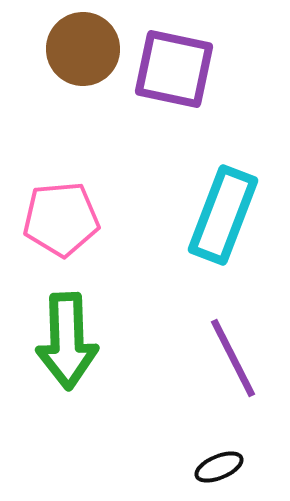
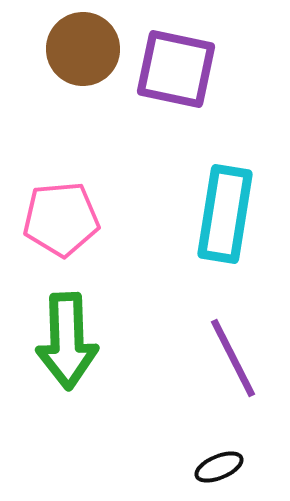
purple square: moved 2 px right
cyan rectangle: moved 2 px right, 1 px up; rotated 12 degrees counterclockwise
